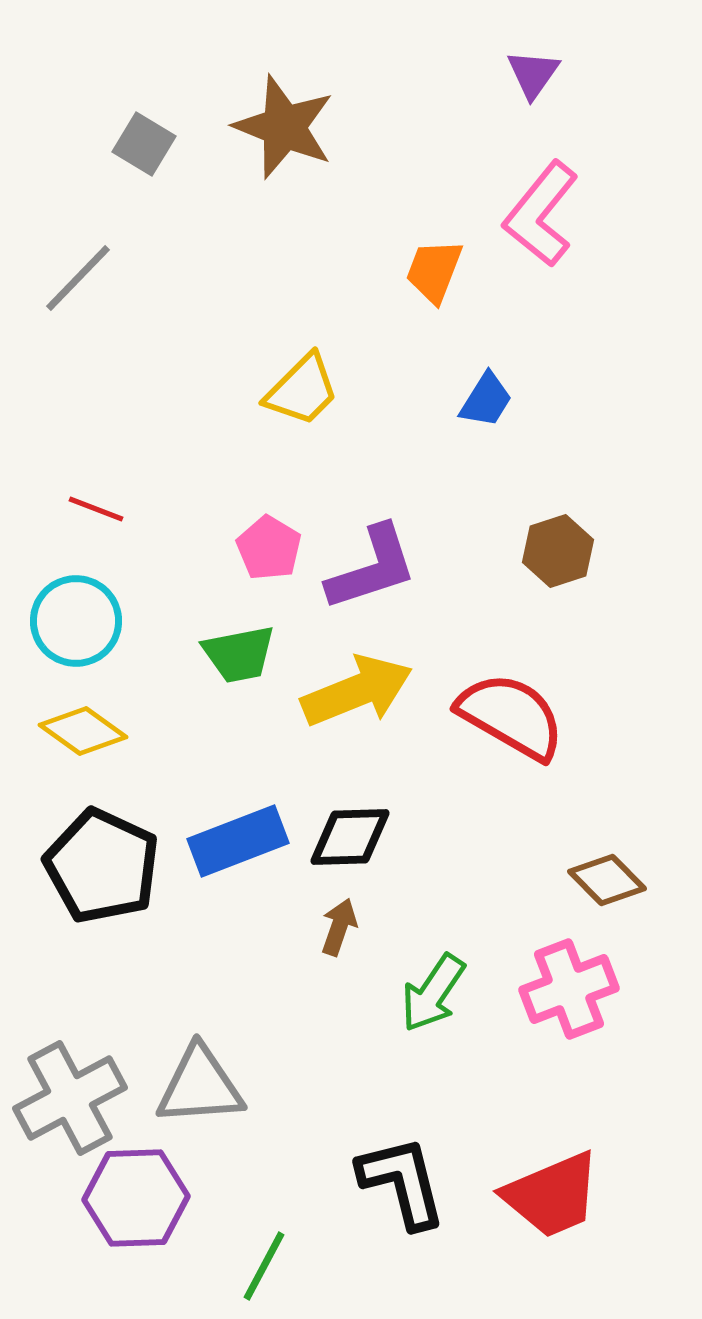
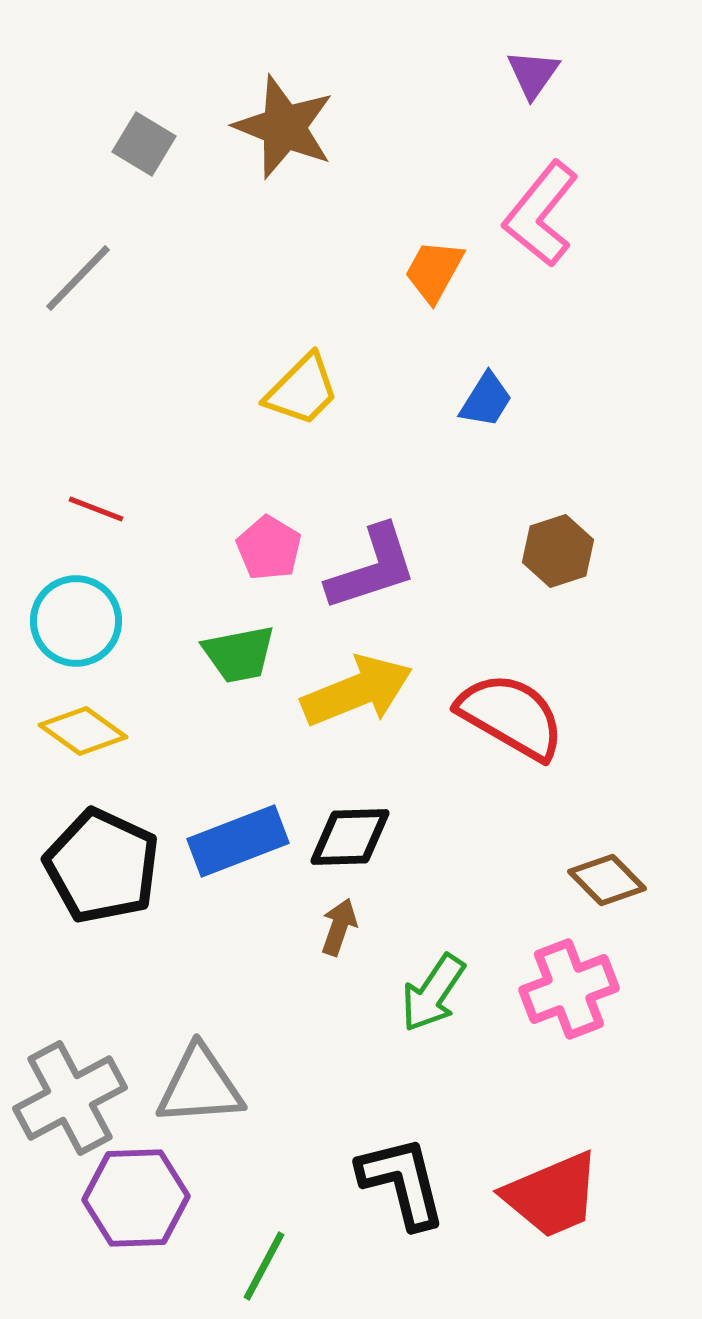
orange trapezoid: rotated 8 degrees clockwise
